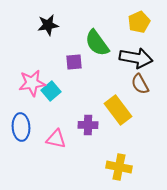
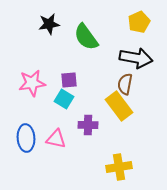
black star: moved 1 px right, 1 px up
green semicircle: moved 11 px left, 6 px up
purple square: moved 5 px left, 18 px down
brown semicircle: moved 15 px left; rotated 40 degrees clockwise
cyan square: moved 13 px right, 8 px down; rotated 18 degrees counterclockwise
yellow rectangle: moved 1 px right, 4 px up
blue ellipse: moved 5 px right, 11 px down
yellow cross: rotated 20 degrees counterclockwise
